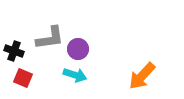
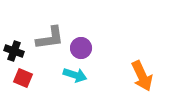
purple circle: moved 3 px right, 1 px up
orange arrow: rotated 68 degrees counterclockwise
